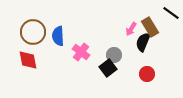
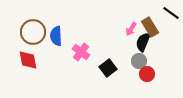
blue semicircle: moved 2 px left
gray circle: moved 25 px right, 6 px down
